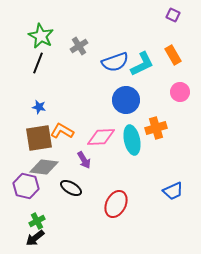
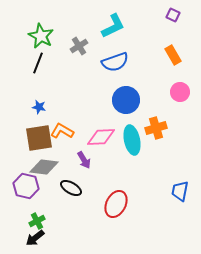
cyan L-shape: moved 29 px left, 38 px up
blue trapezoid: moved 7 px right; rotated 125 degrees clockwise
